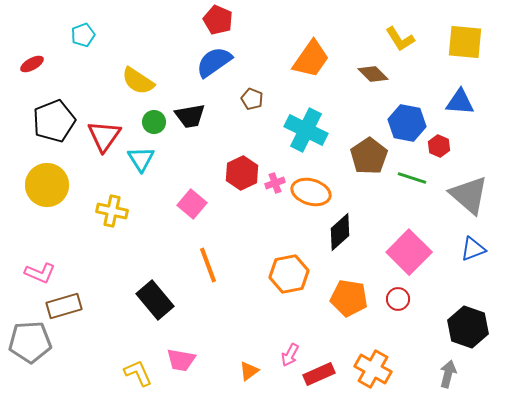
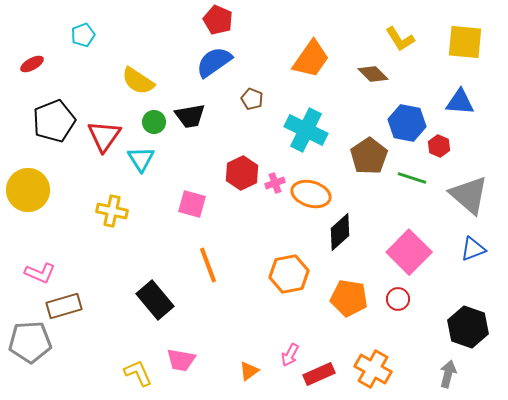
yellow circle at (47, 185): moved 19 px left, 5 px down
orange ellipse at (311, 192): moved 2 px down
pink square at (192, 204): rotated 24 degrees counterclockwise
